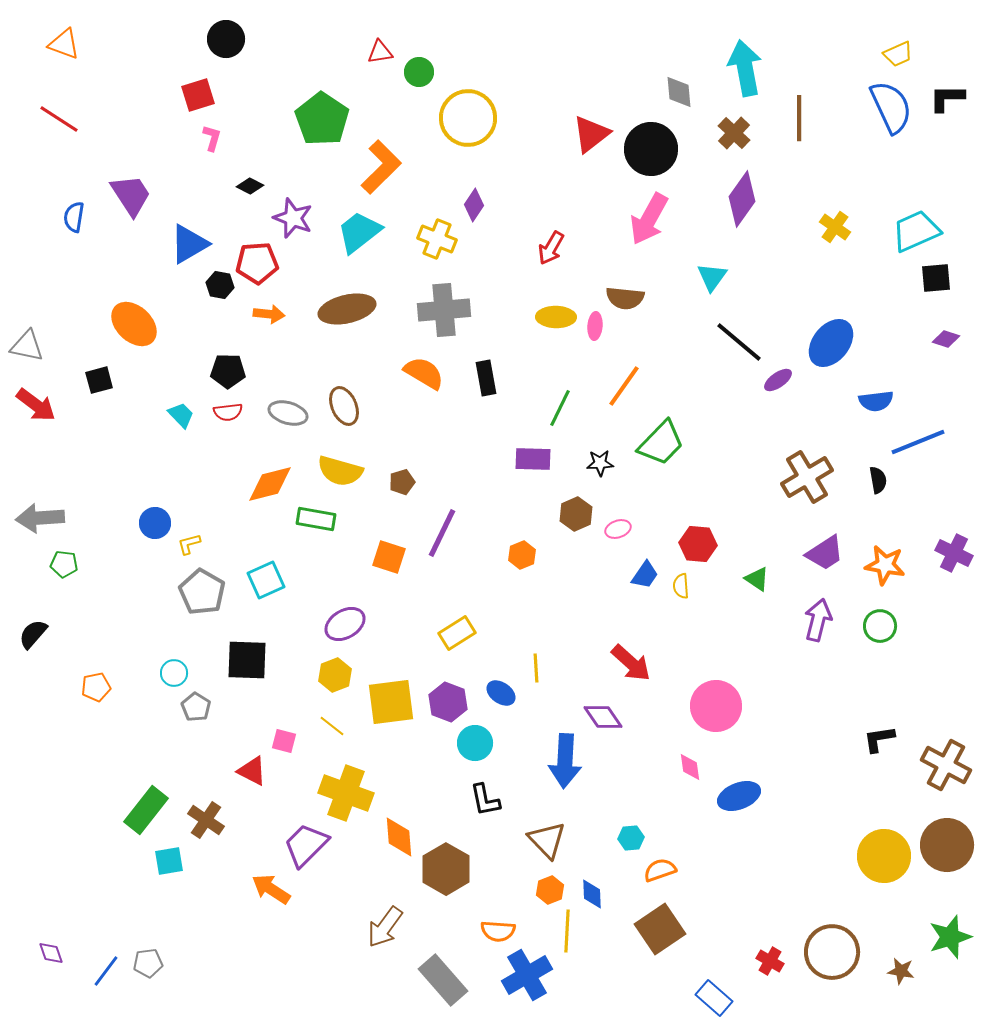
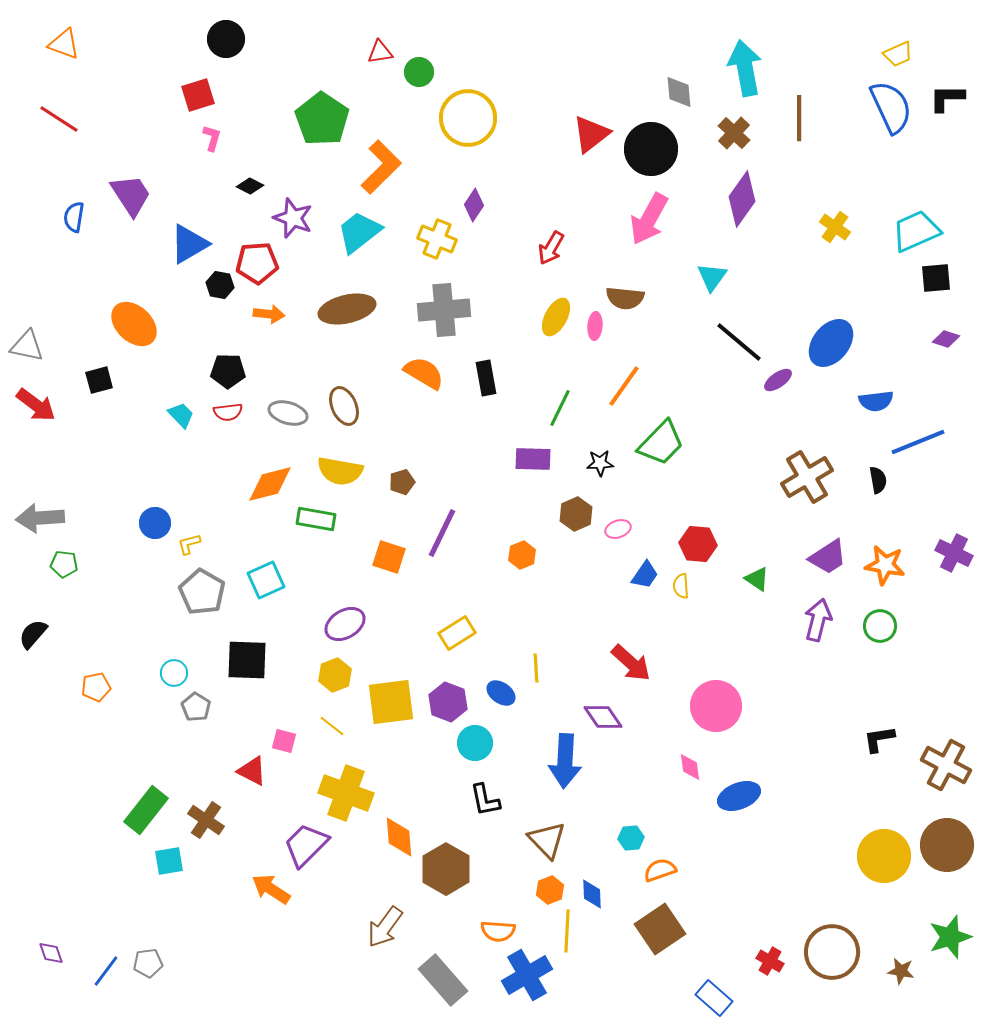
yellow ellipse at (556, 317): rotated 63 degrees counterclockwise
yellow semicircle at (340, 471): rotated 6 degrees counterclockwise
purple trapezoid at (825, 553): moved 3 px right, 4 px down
